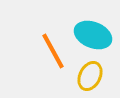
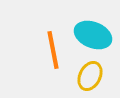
orange line: moved 1 px up; rotated 18 degrees clockwise
